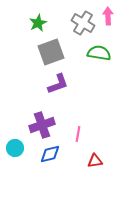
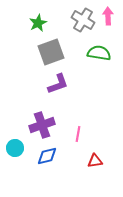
gray cross: moved 3 px up
blue diamond: moved 3 px left, 2 px down
